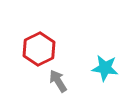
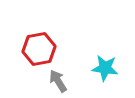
red hexagon: rotated 16 degrees clockwise
